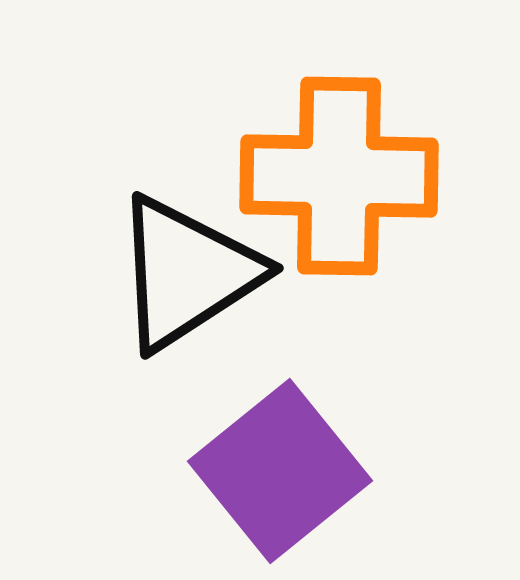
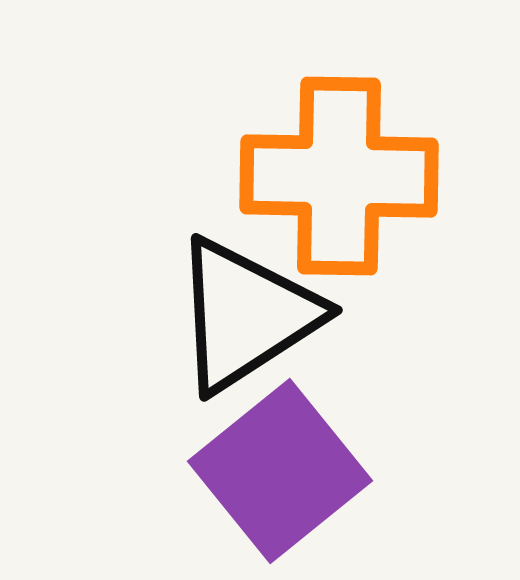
black triangle: moved 59 px right, 42 px down
